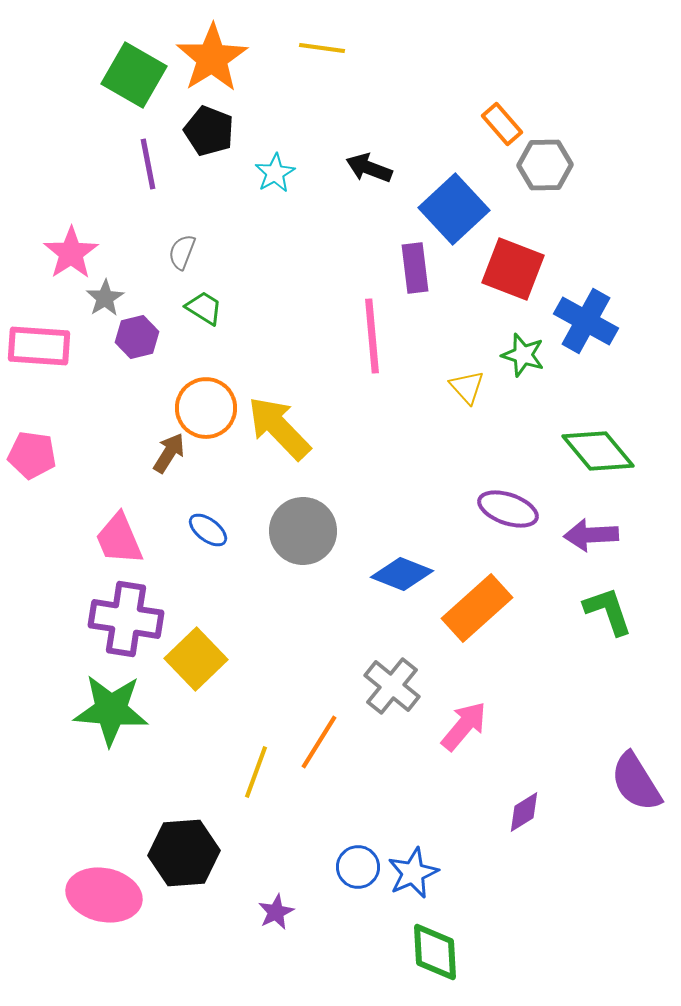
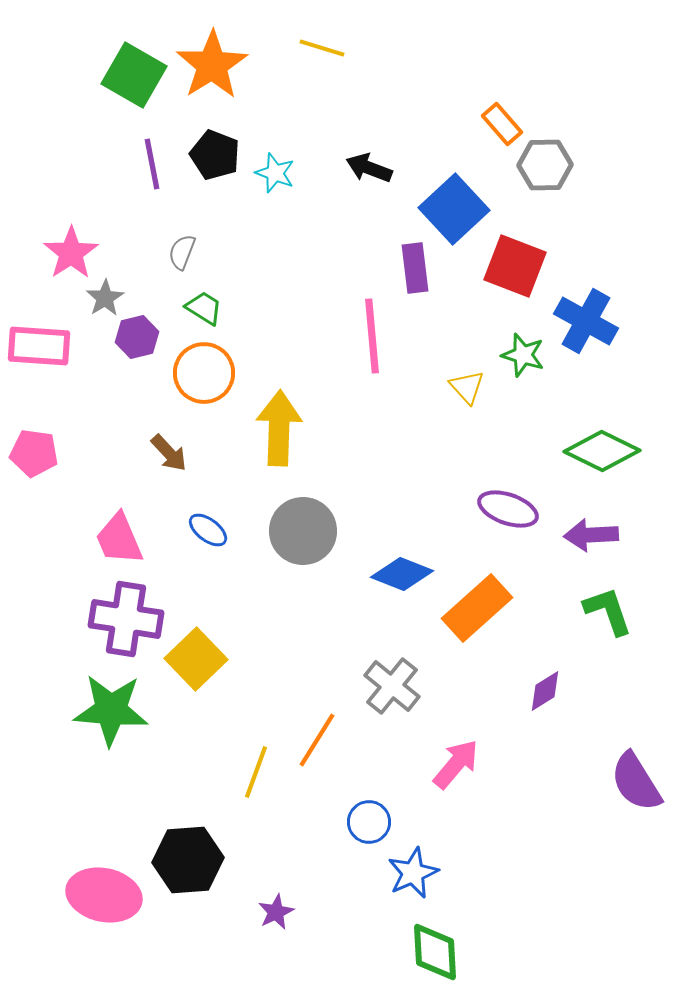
yellow line at (322, 48): rotated 9 degrees clockwise
orange star at (212, 58): moved 7 px down
black pentagon at (209, 131): moved 6 px right, 24 px down
purple line at (148, 164): moved 4 px right
cyan star at (275, 173): rotated 21 degrees counterclockwise
red square at (513, 269): moved 2 px right, 3 px up
orange circle at (206, 408): moved 2 px left, 35 px up
yellow arrow at (279, 428): rotated 46 degrees clockwise
green diamond at (598, 451): moved 4 px right; rotated 24 degrees counterclockwise
brown arrow at (169, 453): rotated 105 degrees clockwise
pink pentagon at (32, 455): moved 2 px right, 2 px up
pink arrow at (464, 726): moved 8 px left, 38 px down
orange line at (319, 742): moved 2 px left, 2 px up
purple diamond at (524, 812): moved 21 px right, 121 px up
black hexagon at (184, 853): moved 4 px right, 7 px down
blue circle at (358, 867): moved 11 px right, 45 px up
